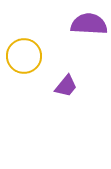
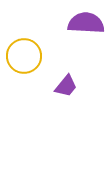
purple semicircle: moved 3 px left, 1 px up
